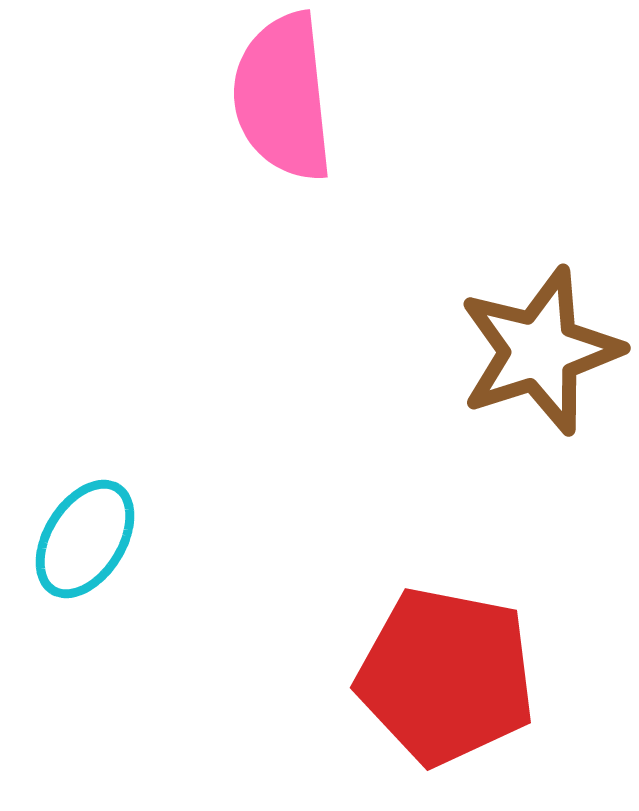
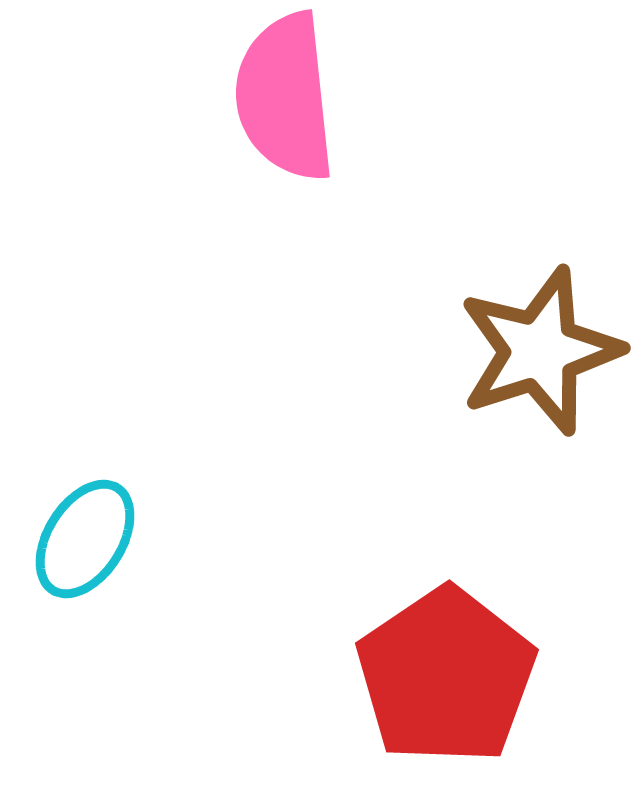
pink semicircle: moved 2 px right
red pentagon: rotated 27 degrees clockwise
